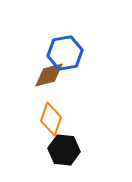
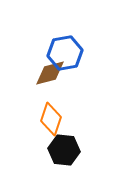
brown diamond: moved 1 px right, 2 px up
